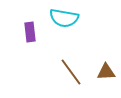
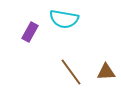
cyan semicircle: moved 1 px down
purple rectangle: rotated 36 degrees clockwise
